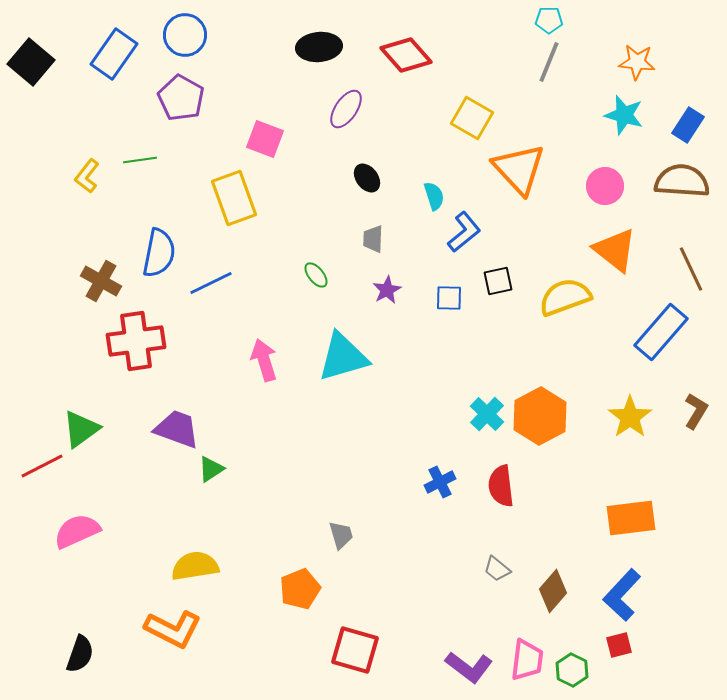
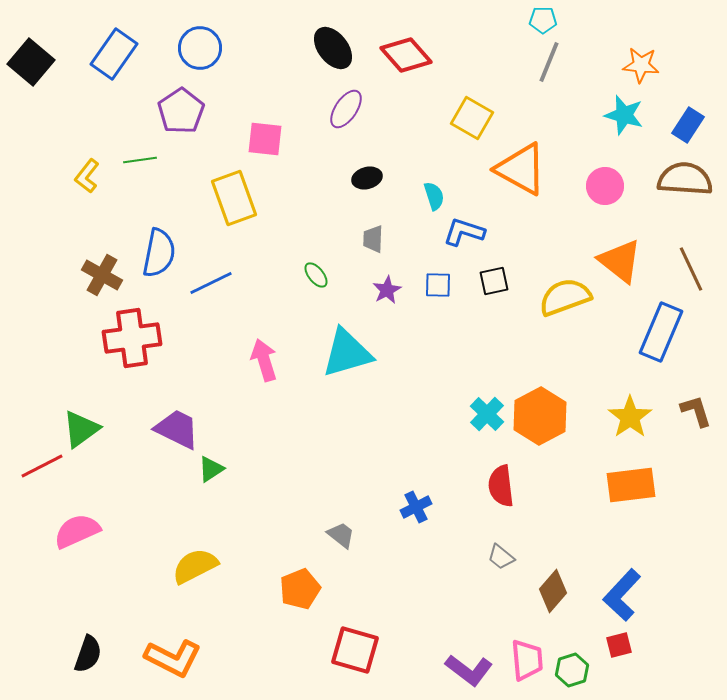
cyan pentagon at (549, 20): moved 6 px left
blue circle at (185, 35): moved 15 px right, 13 px down
black ellipse at (319, 47): moved 14 px right, 1 px down; rotated 57 degrees clockwise
orange star at (637, 62): moved 4 px right, 3 px down
purple pentagon at (181, 98): moved 13 px down; rotated 9 degrees clockwise
pink square at (265, 139): rotated 15 degrees counterclockwise
orange triangle at (519, 169): moved 2 px right; rotated 18 degrees counterclockwise
black ellipse at (367, 178): rotated 68 degrees counterclockwise
brown semicircle at (682, 181): moved 3 px right, 2 px up
blue L-shape at (464, 232): rotated 123 degrees counterclockwise
orange triangle at (615, 250): moved 5 px right, 11 px down
brown cross at (101, 281): moved 1 px right, 6 px up
black square at (498, 281): moved 4 px left
blue square at (449, 298): moved 11 px left, 13 px up
blue rectangle at (661, 332): rotated 18 degrees counterclockwise
red cross at (136, 341): moved 4 px left, 3 px up
cyan triangle at (343, 357): moved 4 px right, 4 px up
brown L-shape at (696, 411): rotated 48 degrees counterclockwise
purple trapezoid at (177, 429): rotated 6 degrees clockwise
blue cross at (440, 482): moved 24 px left, 25 px down
orange rectangle at (631, 518): moved 33 px up
gray trapezoid at (341, 535): rotated 36 degrees counterclockwise
yellow semicircle at (195, 566): rotated 18 degrees counterclockwise
gray trapezoid at (497, 569): moved 4 px right, 12 px up
orange L-shape at (173, 629): moved 29 px down
black semicircle at (80, 654): moved 8 px right
pink trapezoid at (527, 660): rotated 12 degrees counterclockwise
purple L-shape at (469, 667): moved 3 px down
green hexagon at (572, 670): rotated 16 degrees clockwise
